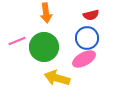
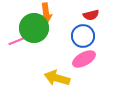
blue circle: moved 4 px left, 2 px up
green circle: moved 10 px left, 19 px up
